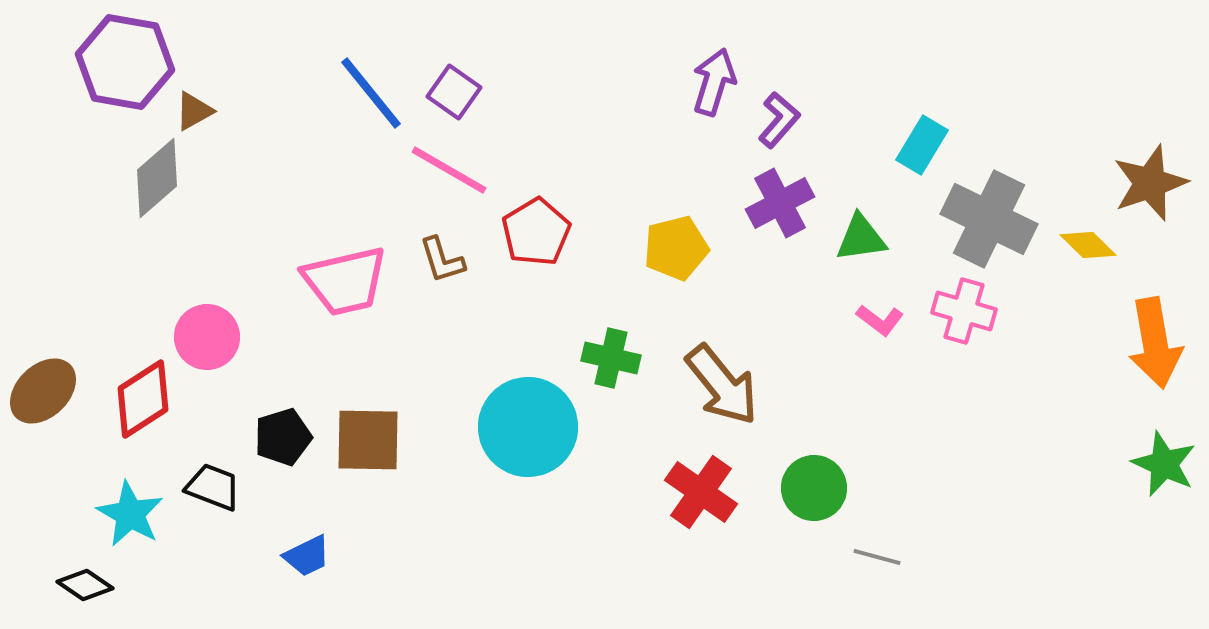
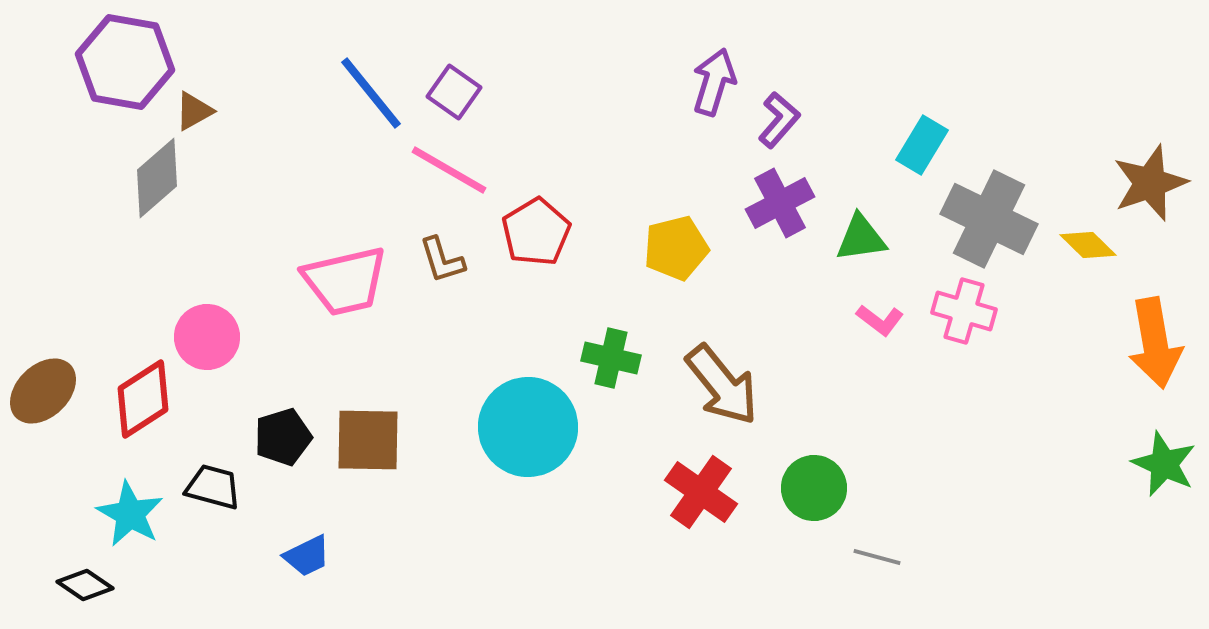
black trapezoid: rotated 6 degrees counterclockwise
